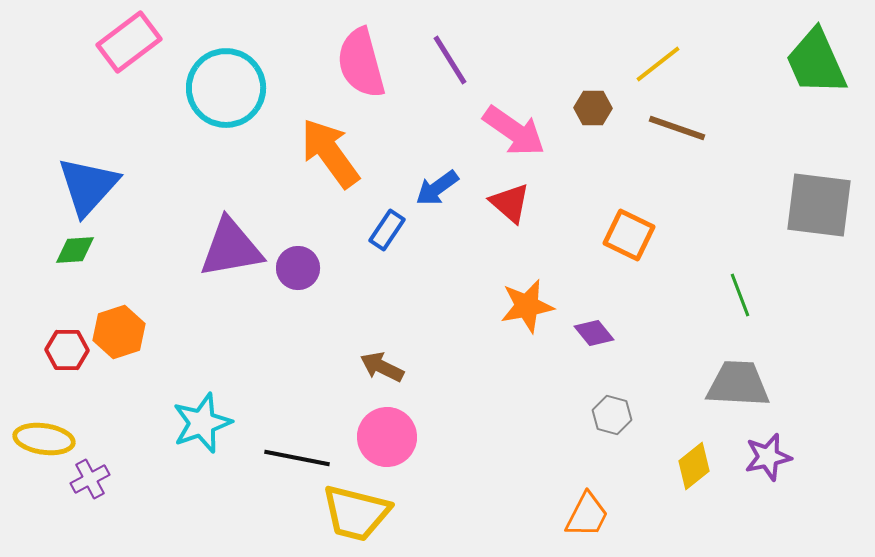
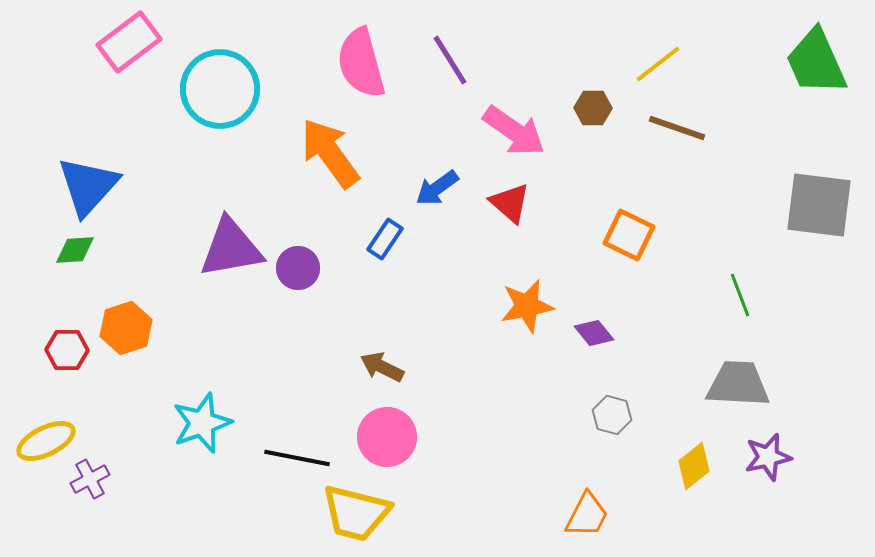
cyan circle: moved 6 px left, 1 px down
blue rectangle: moved 2 px left, 9 px down
orange hexagon: moved 7 px right, 4 px up
yellow ellipse: moved 2 px right, 2 px down; rotated 34 degrees counterclockwise
